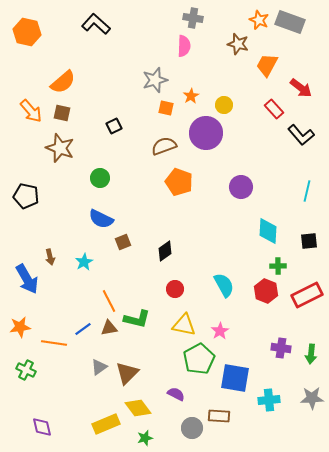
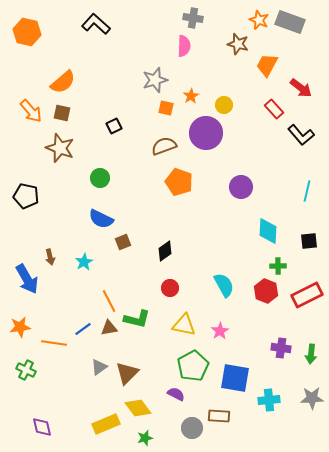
red circle at (175, 289): moved 5 px left, 1 px up
green pentagon at (199, 359): moved 6 px left, 7 px down
